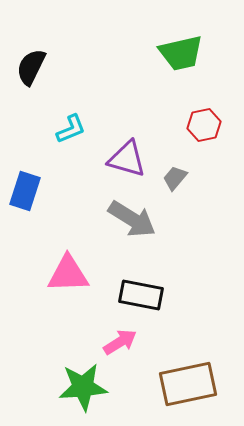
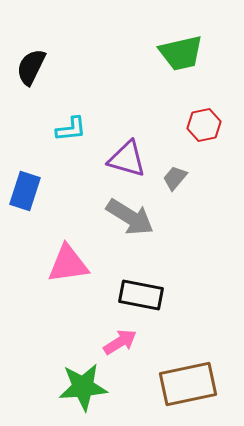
cyan L-shape: rotated 16 degrees clockwise
gray arrow: moved 2 px left, 2 px up
pink triangle: moved 10 px up; rotated 6 degrees counterclockwise
